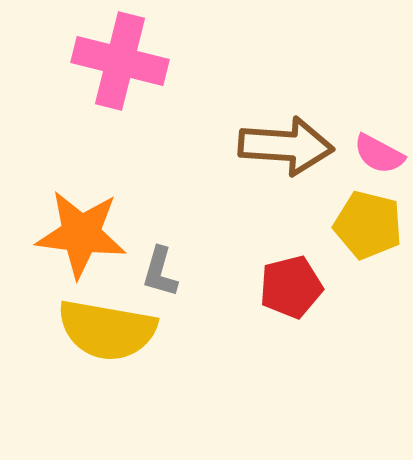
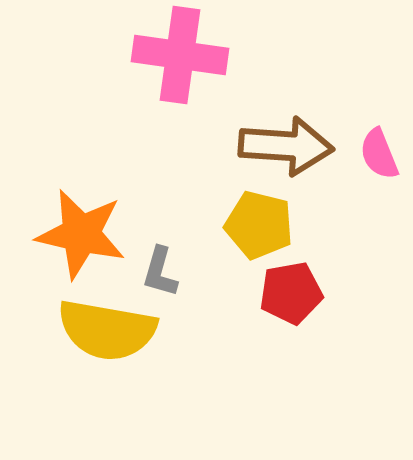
pink cross: moved 60 px right, 6 px up; rotated 6 degrees counterclockwise
pink semicircle: rotated 40 degrees clockwise
yellow pentagon: moved 109 px left
orange star: rotated 6 degrees clockwise
red pentagon: moved 6 px down; rotated 4 degrees clockwise
